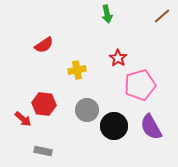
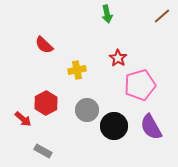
red semicircle: rotated 78 degrees clockwise
red hexagon: moved 2 px right, 1 px up; rotated 25 degrees clockwise
gray rectangle: rotated 18 degrees clockwise
